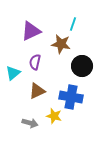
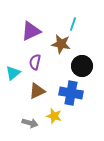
blue cross: moved 4 px up
